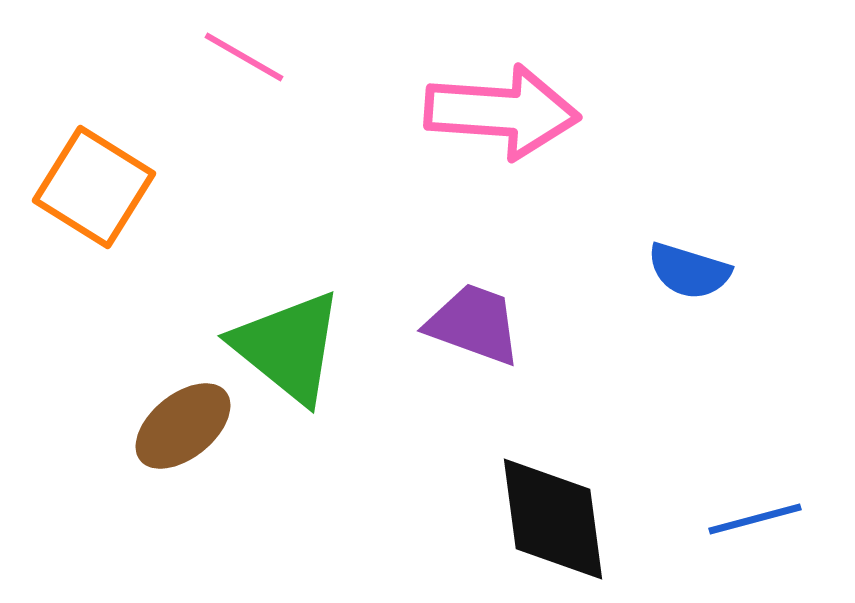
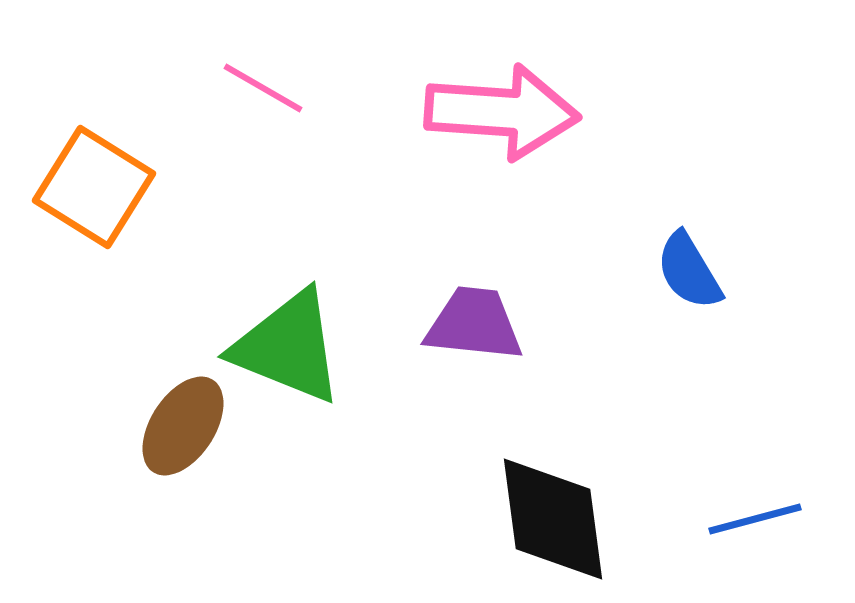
pink line: moved 19 px right, 31 px down
blue semicircle: rotated 42 degrees clockwise
purple trapezoid: rotated 14 degrees counterclockwise
green triangle: rotated 17 degrees counterclockwise
brown ellipse: rotated 18 degrees counterclockwise
